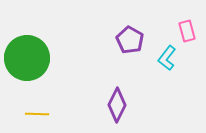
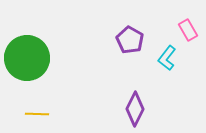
pink rectangle: moved 1 px right, 1 px up; rotated 15 degrees counterclockwise
purple diamond: moved 18 px right, 4 px down
